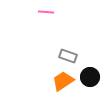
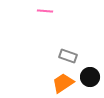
pink line: moved 1 px left, 1 px up
orange trapezoid: moved 2 px down
